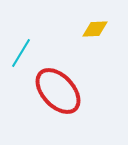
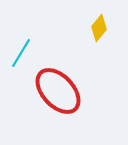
yellow diamond: moved 4 px right, 1 px up; rotated 48 degrees counterclockwise
